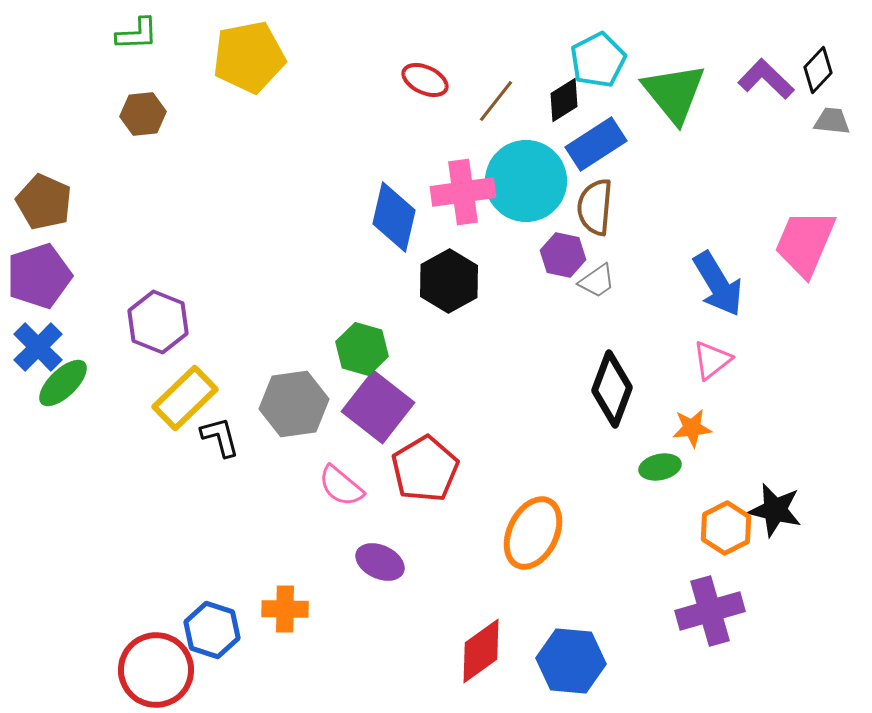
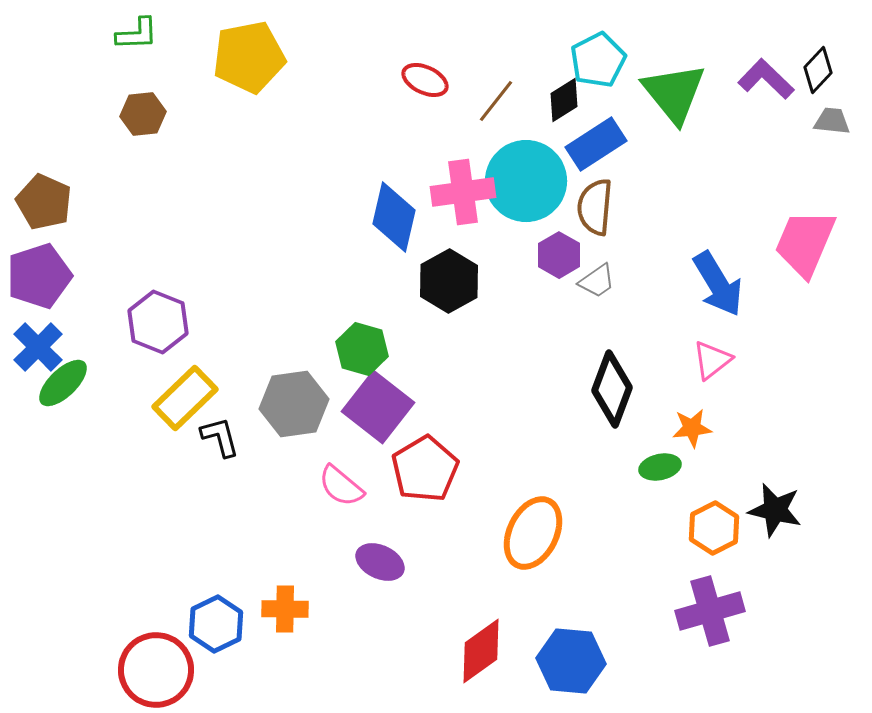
purple hexagon at (563, 255): moved 4 px left; rotated 18 degrees clockwise
orange hexagon at (726, 528): moved 12 px left
blue hexagon at (212, 630): moved 4 px right, 6 px up; rotated 16 degrees clockwise
